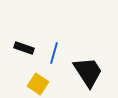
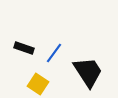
blue line: rotated 20 degrees clockwise
